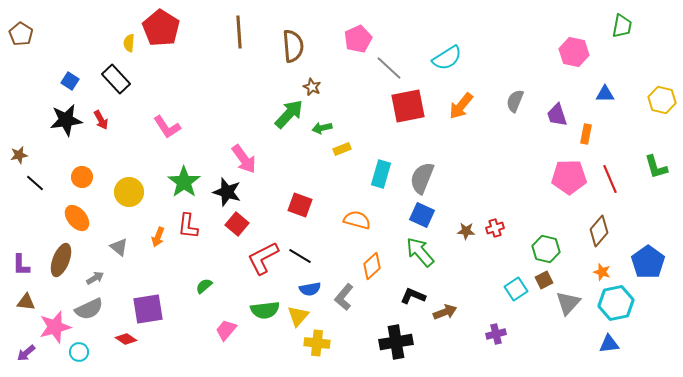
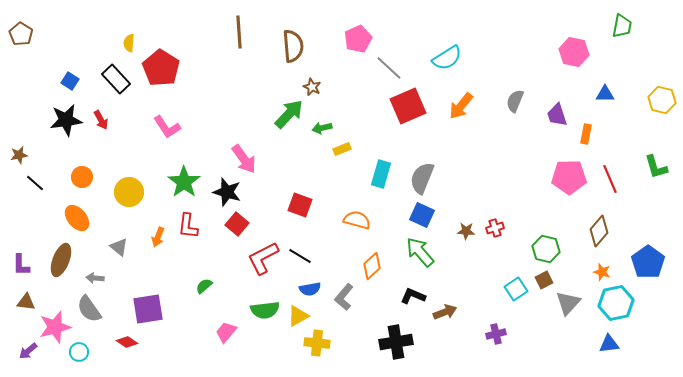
red pentagon at (161, 28): moved 40 px down
red square at (408, 106): rotated 12 degrees counterclockwise
gray arrow at (95, 278): rotated 144 degrees counterclockwise
gray semicircle at (89, 309): rotated 80 degrees clockwise
yellow triangle at (298, 316): rotated 20 degrees clockwise
pink trapezoid at (226, 330): moved 2 px down
red diamond at (126, 339): moved 1 px right, 3 px down
purple arrow at (26, 353): moved 2 px right, 2 px up
